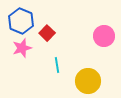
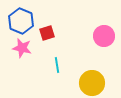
red square: rotated 28 degrees clockwise
pink star: rotated 30 degrees clockwise
yellow circle: moved 4 px right, 2 px down
